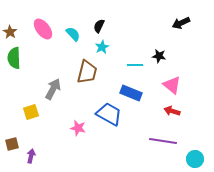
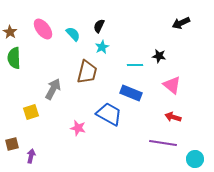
red arrow: moved 1 px right, 6 px down
purple line: moved 2 px down
